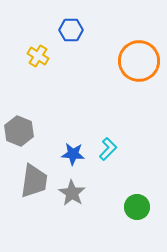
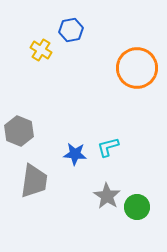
blue hexagon: rotated 10 degrees counterclockwise
yellow cross: moved 3 px right, 6 px up
orange circle: moved 2 px left, 7 px down
cyan L-shape: moved 2 px up; rotated 150 degrees counterclockwise
blue star: moved 2 px right
gray star: moved 35 px right, 3 px down
